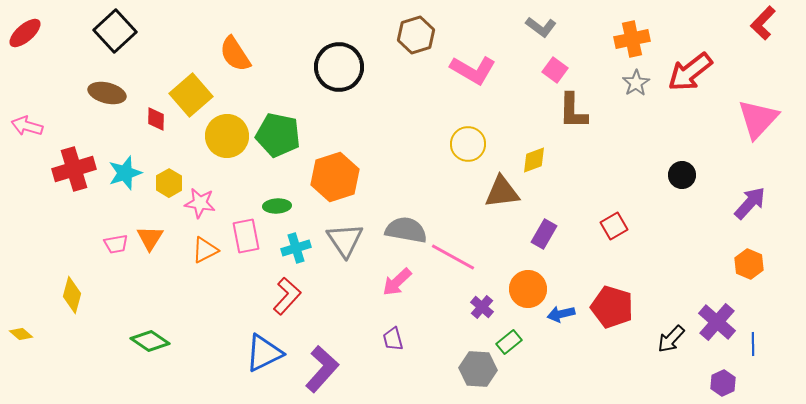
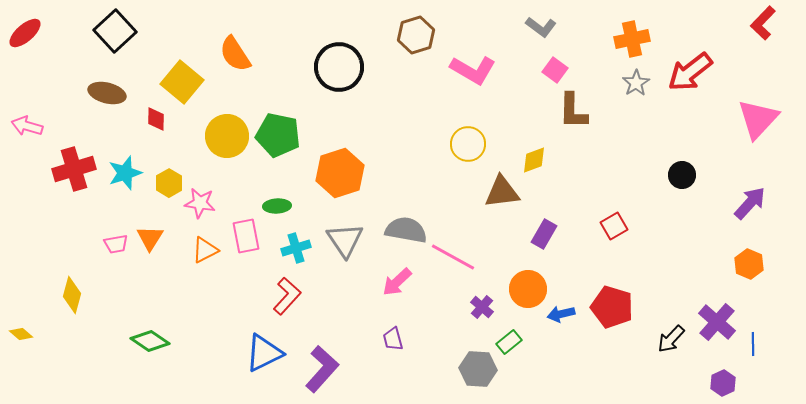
yellow square at (191, 95): moved 9 px left, 13 px up; rotated 9 degrees counterclockwise
orange hexagon at (335, 177): moved 5 px right, 4 px up
